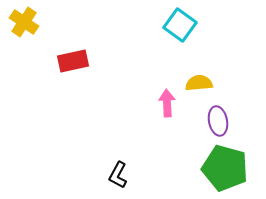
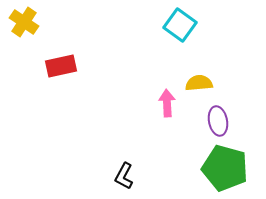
red rectangle: moved 12 px left, 5 px down
black L-shape: moved 6 px right, 1 px down
